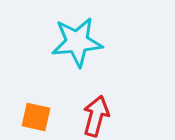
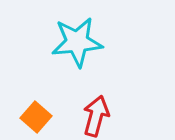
orange square: rotated 28 degrees clockwise
